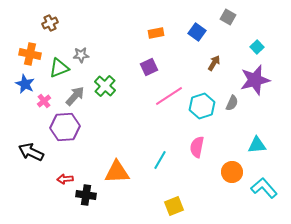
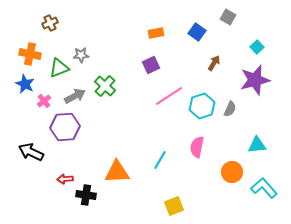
purple square: moved 2 px right, 2 px up
gray arrow: rotated 20 degrees clockwise
gray semicircle: moved 2 px left, 6 px down
